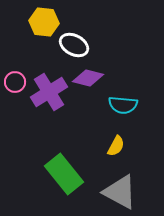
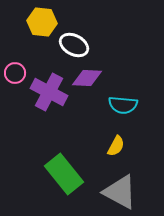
yellow hexagon: moved 2 px left
purple diamond: moved 1 px left; rotated 12 degrees counterclockwise
pink circle: moved 9 px up
purple cross: rotated 30 degrees counterclockwise
